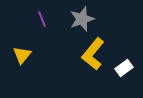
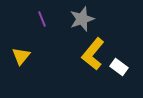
yellow triangle: moved 1 px left, 1 px down
white rectangle: moved 5 px left, 1 px up; rotated 72 degrees clockwise
